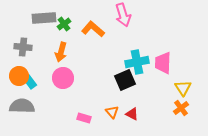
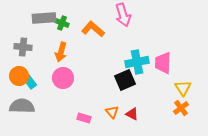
green cross: moved 2 px left, 1 px up; rotated 32 degrees counterclockwise
